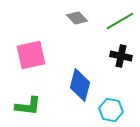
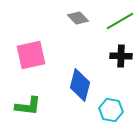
gray diamond: moved 1 px right
black cross: rotated 10 degrees counterclockwise
